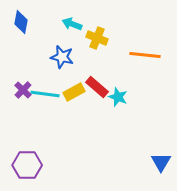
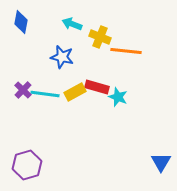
yellow cross: moved 3 px right, 1 px up
orange line: moved 19 px left, 4 px up
red rectangle: rotated 25 degrees counterclockwise
yellow rectangle: moved 1 px right
purple hexagon: rotated 16 degrees counterclockwise
